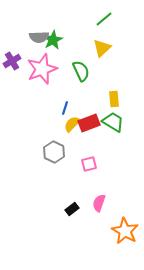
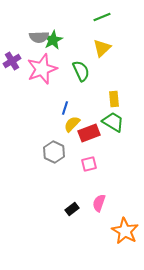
green line: moved 2 px left, 2 px up; rotated 18 degrees clockwise
red rectangle: moved 10 px down
